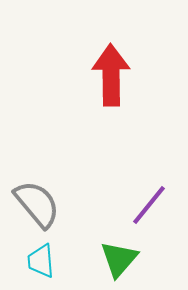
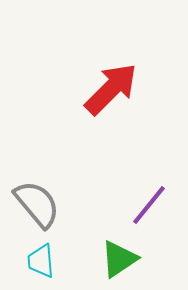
red arrow: moved 14 px down; rotated 46 degrees clockwise
green triangle: rotated 15 degrees clockwise
